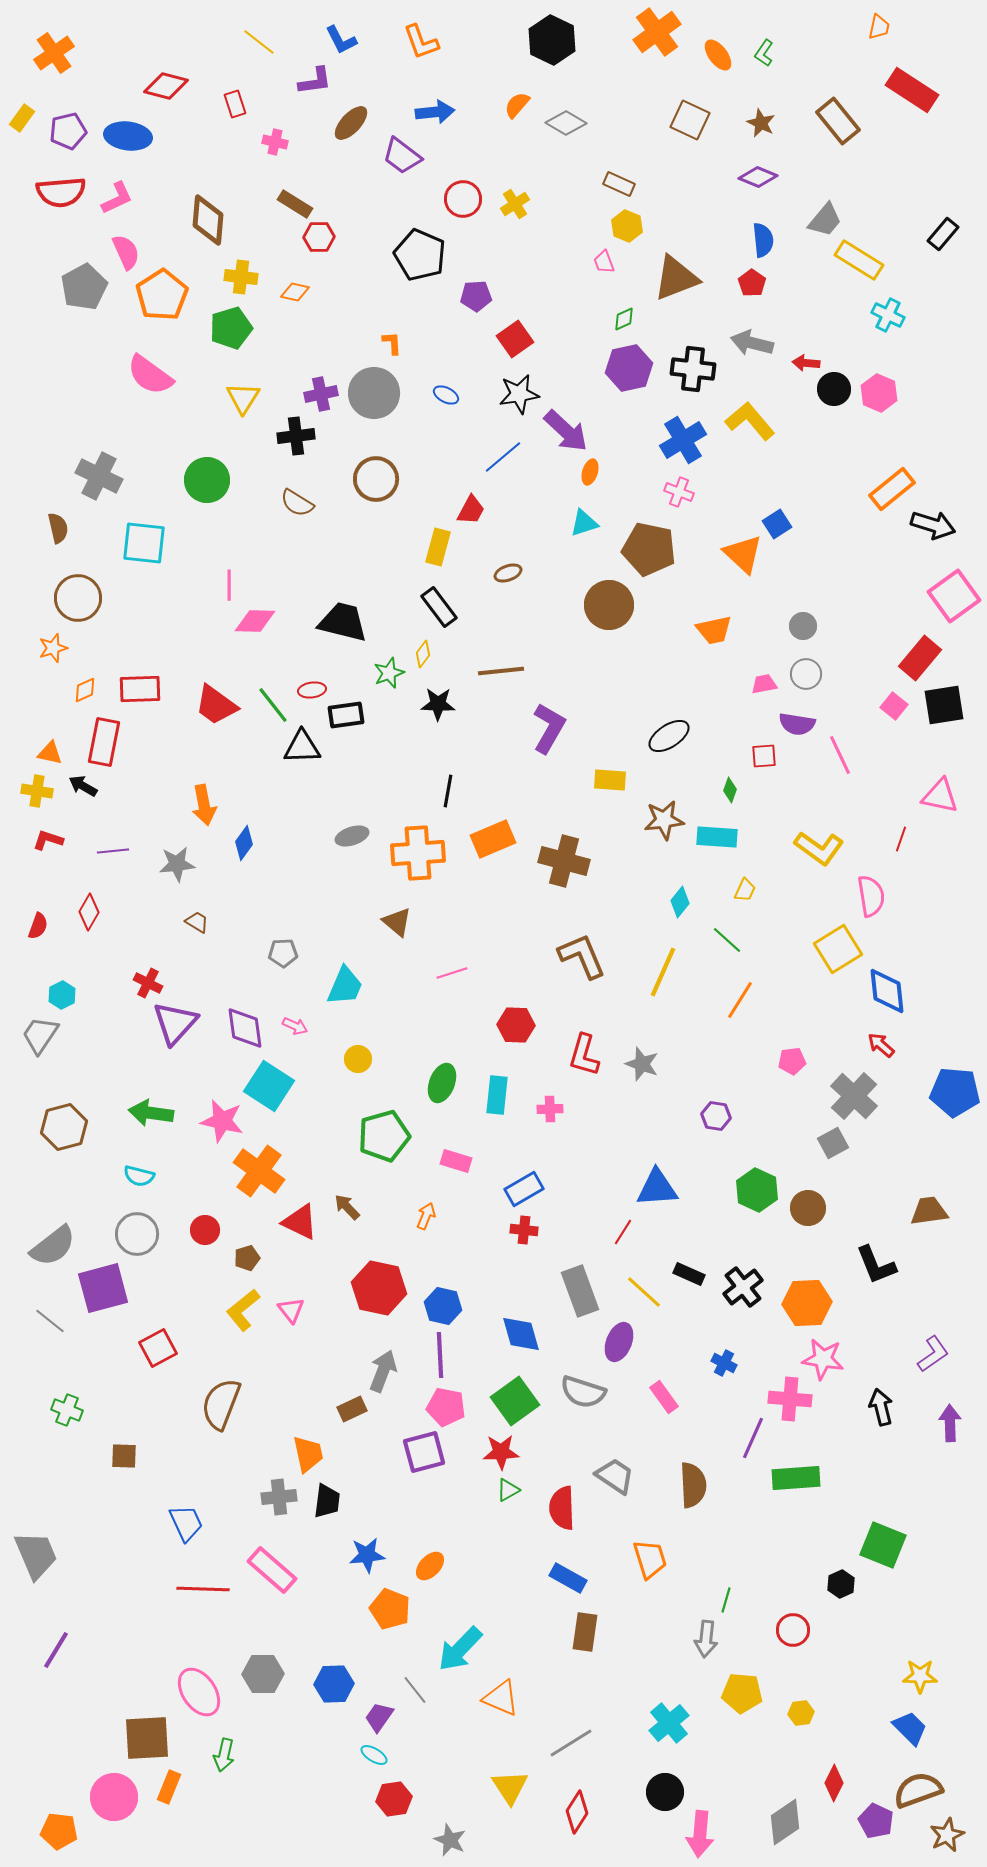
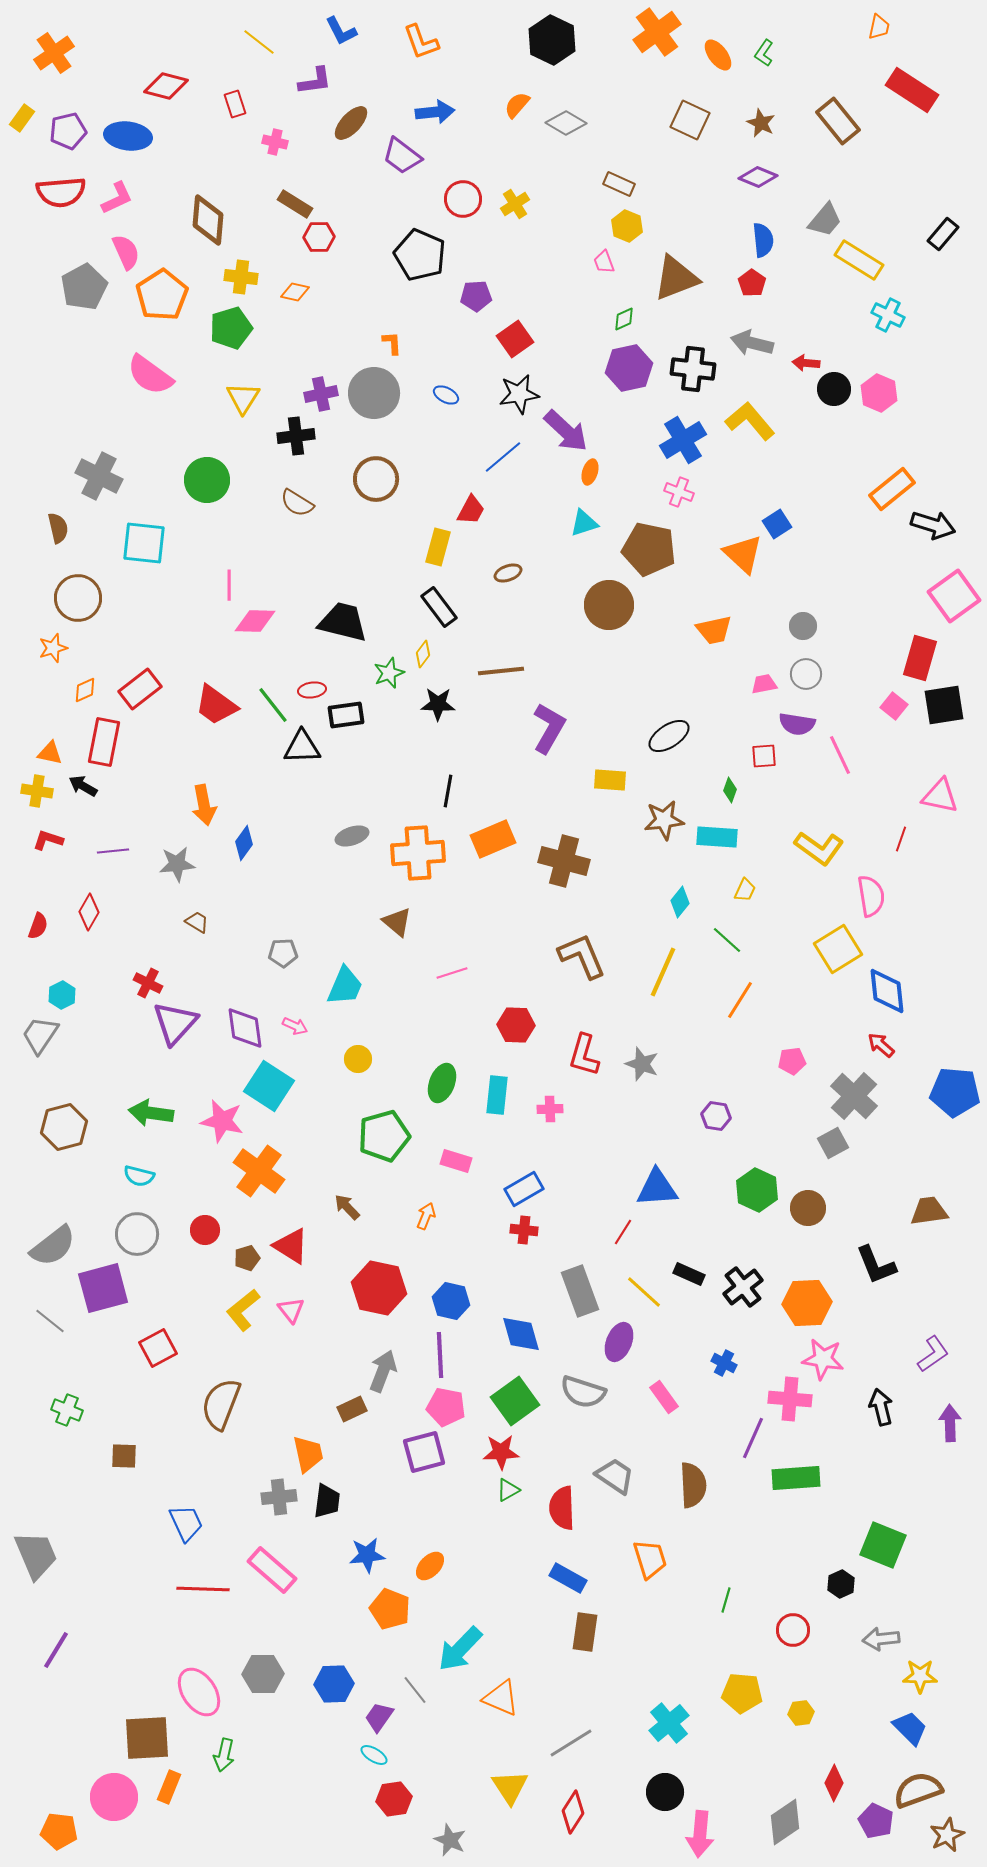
blue L-shape at (341, 40): moved 9 px up
red rectangle at (920, 658): rotated 24 degrees counterclockwise
red rectangle at (140, 689): rotated 36 degrees counterclockwise
red triangle at (300, 1222): moved 9 px left, 24 px down; rotated 6 degrees clockwise
blue hexagon at (443, 1306): moved 8 px right, 5 px up
gray arrow at (706, 1639): moved 175 px right; rotated 78 degrees clockwise
red diamond at (577, 1812): moved 4 px left
